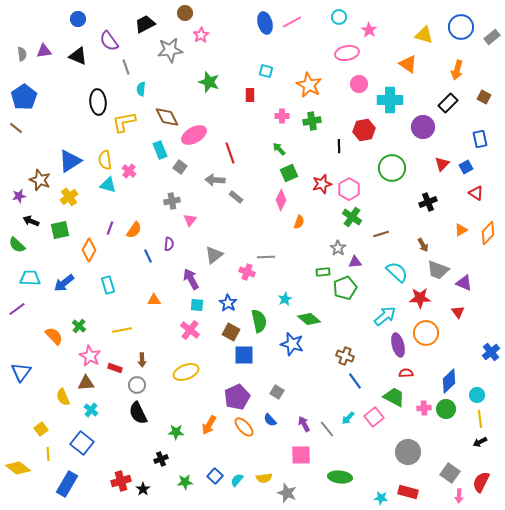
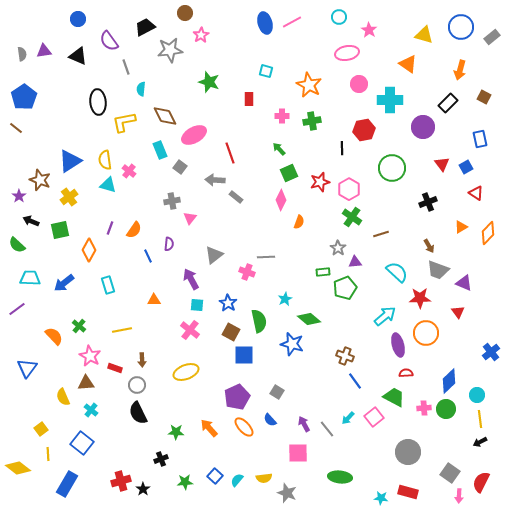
black trapezoid at (145, 24): moved 3 px down
orange arrow at (457, 70): moved 3 px right
red rectangle at (250, 95): moved 1 px left, 4 px down
brown diamond at (167, 117): moved 2 px left, 1 px up
black line at (339, 146): moved 3 px right, 2 px down
red triangle at (442, 164): rotated 21 degrees counterclockwise
red star at (322, 184): moved 2 px left, 2 px up
purple star at (19, 196): rotated 24 degrees counterclockwise
pink triangle at (190, 220): moved 2 px up
orange triangle at (461, 230): moved 3 px up
brown arrow at (423, 245): moved 6 px right, 1 px down
blue triangle at (21, 372): moved 6 px right, 4 px up
orange arrow at (209, 425): moved 3 px down; rotated 108 degrees clockwise
pink square at (301, 455): moved 3 px left, 2 px up
